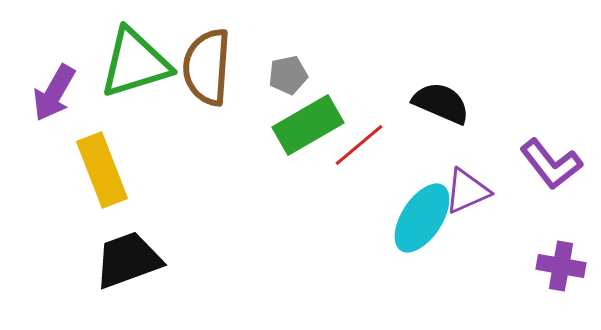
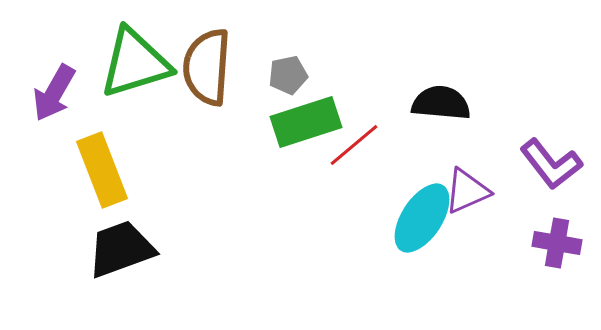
black semicircle: rotated 18 degrees counterclockwise
green rectangle: moved 2 px left, 3 px up; rotated 12 degrees clockwise
red line: moved 5 px left
black trapezoid: moved 7 px left, 11 px up
purple cross: moved 4 px left, 23 px up
